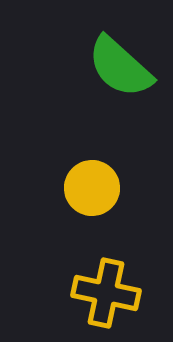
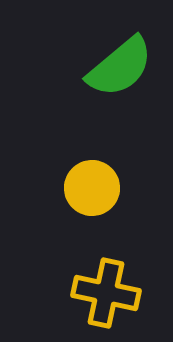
green semicircle: rotated 82 degrees counterclockwise
